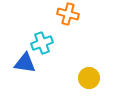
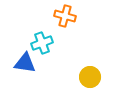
orange cross: moved 3 px left, 2 px down
yellow circle: moved 1 px right, 1 px up
